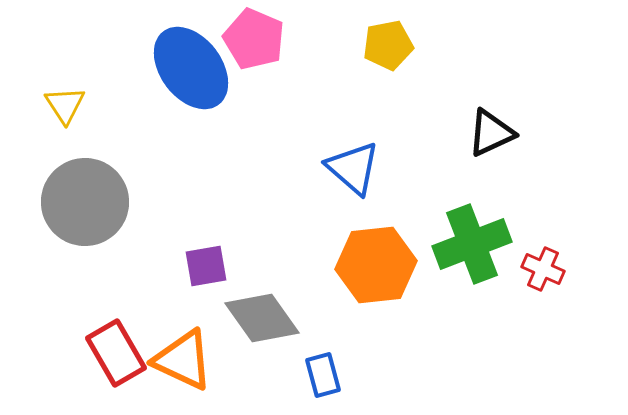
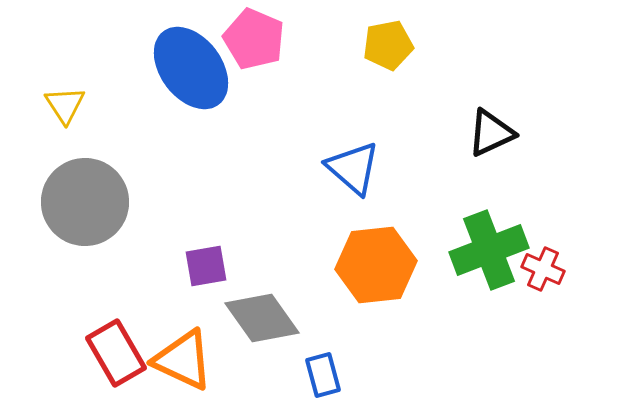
green cross: moved 17 px right, 6 px down
